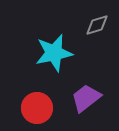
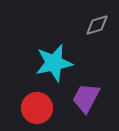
cyan star: moved 10 px down
purple trapezoid: rotated 24 degrees counterclockwise
